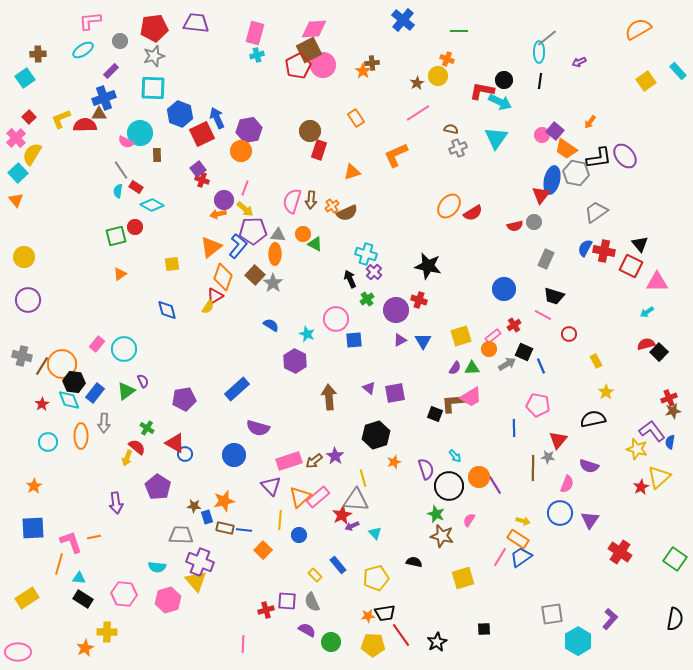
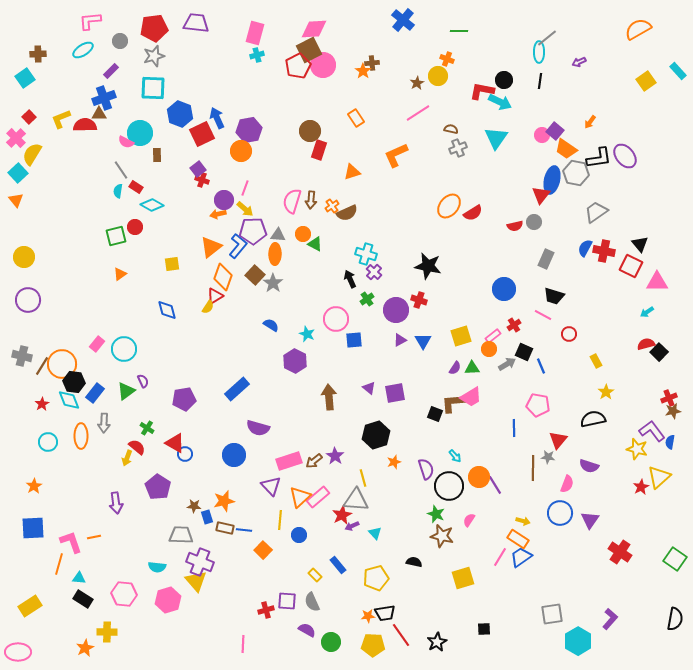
yellow rectangle at (27, 598): moved 3 px right, 8 px down
